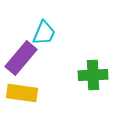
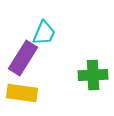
purple rectangle: moved 2 px right; rotated 8 degrees counterclockwise
